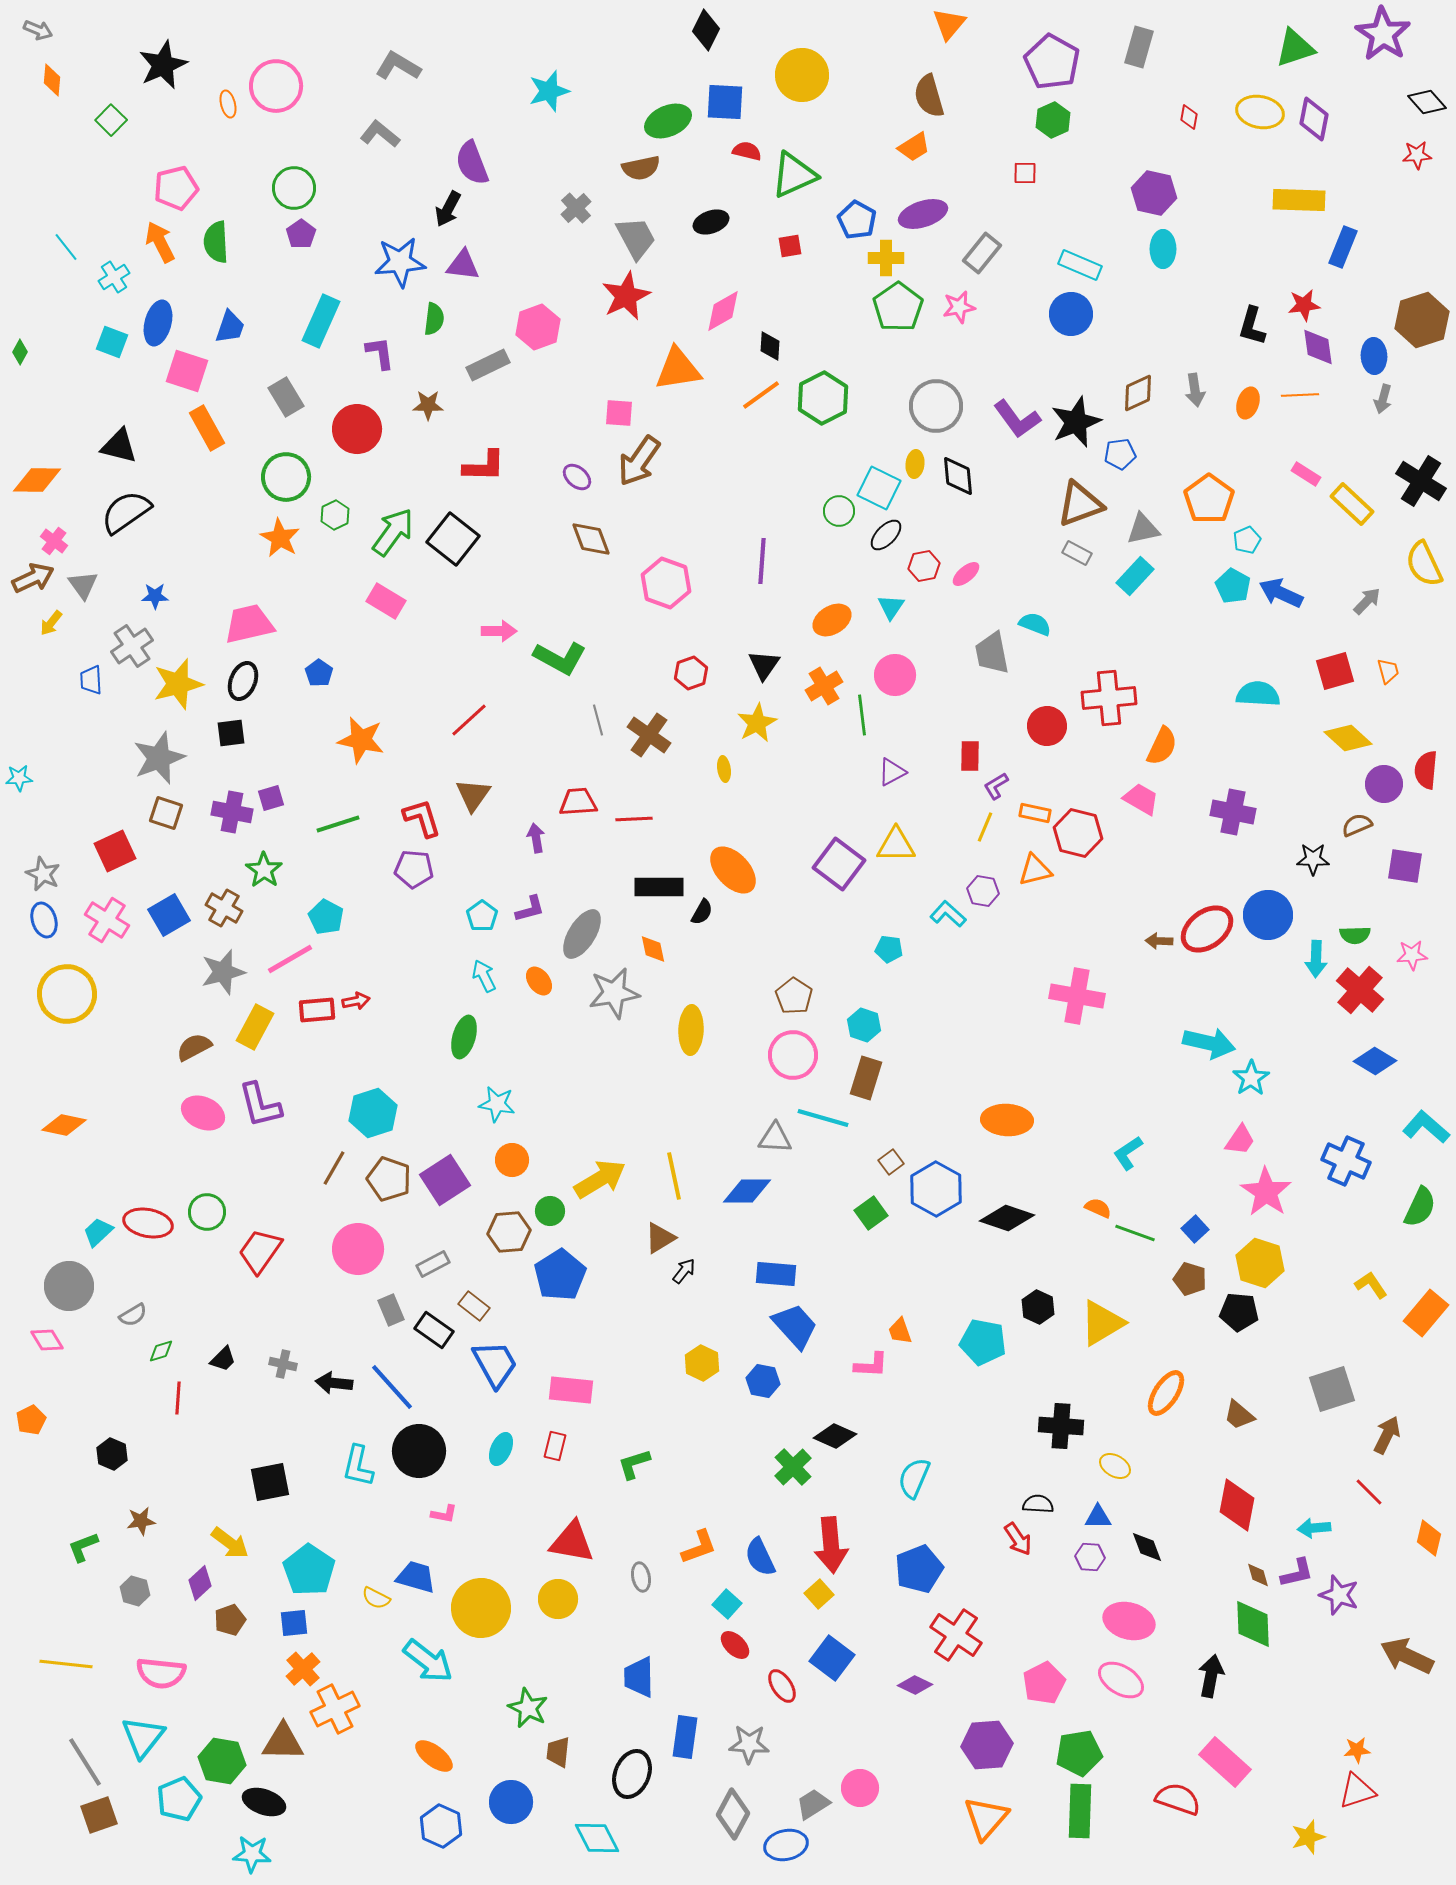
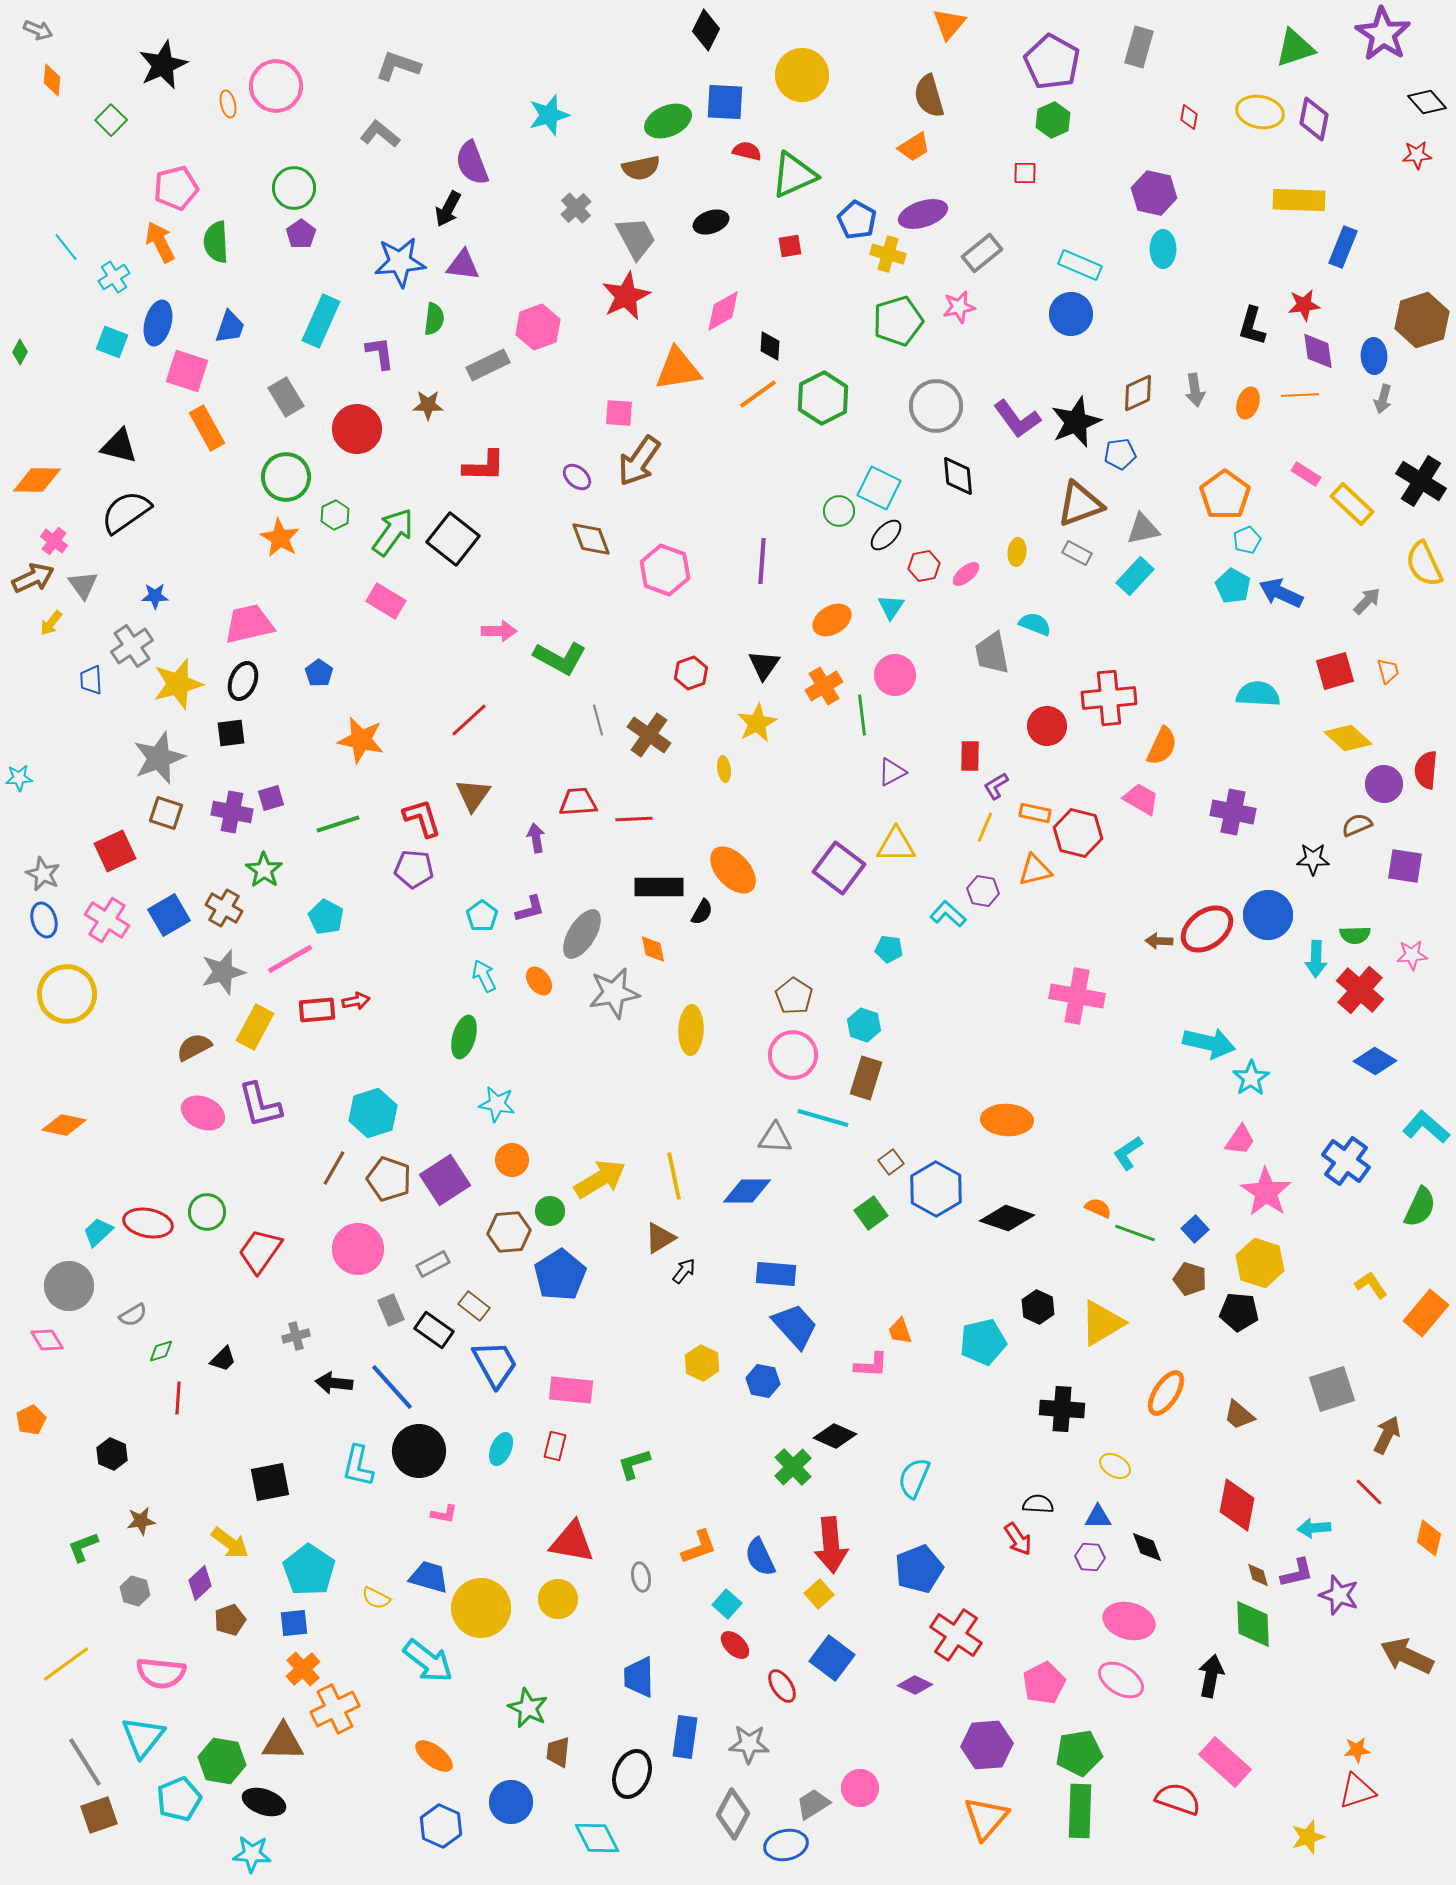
gray L-shape at (398, 66): rotated 12 degrees counterclockwise
cyan star at (549, 91): moved 24 px down
gray rectangle at (982, 253): rotated 12 degrees clockwise
yellow cross at (886, 258): moved 2 px right, 4 px up; rotated 16 degrees clockwise
green pentagon at (898, 307): moved 14 px down; rotated 18 degrees clockwise
purple diamond at (1318, 347): moved 4 px down
orange line at (761, 395): moved 3 px left, 1 px up
yellow ellipse at (915, 464): moved 102 px right, 88 px down
orange pentagon at (1209, 499): moved 16 px right, 4 px up
pink hexagon at (666, 583): moved 1 px left, 13 px up
purple square at (839, 864): moved 4 px down
blue cross at (1346, 1161): rotated 12 degrees clockwise
cyan pentagon at (983, 1342): rotated 24 degrees counterclockwise
gray cross at (283, 1364): moved 13 px right, 28 px up; rotated 28 degrees counterclockwise
black cross at (1061, 1426): moved 1 px right, 17 px up
blue trapezoid at (416, 1577): moved 13 px right
yellow line at (66, 1664): rotated 42 degrees counterclockwise
